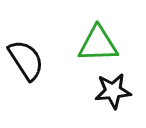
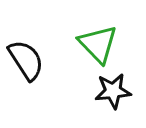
green triangle: rotated 48 degrees clockwise
